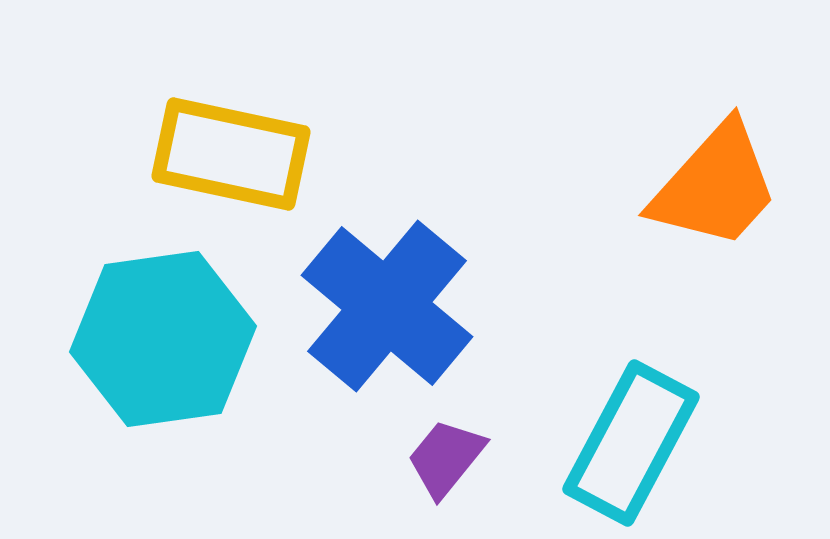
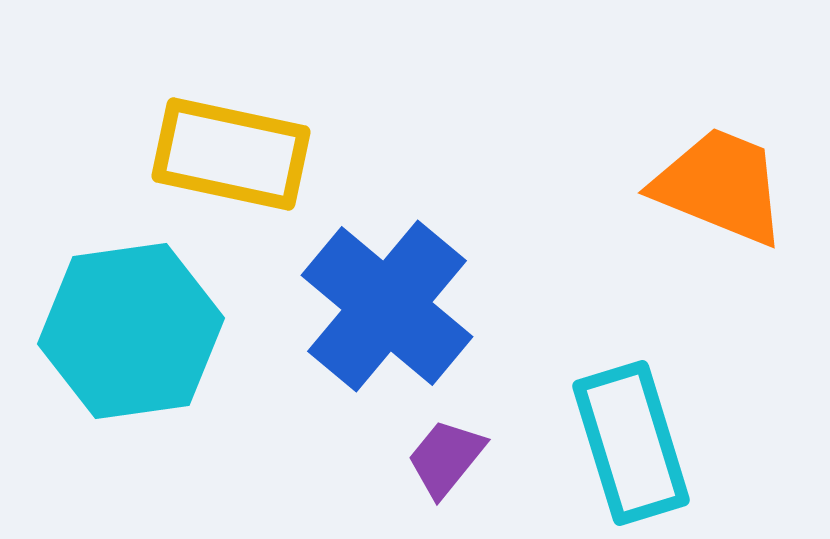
orange trapezoid: moved 5 px right; rotated 110 degrees counterclockwise
cyan hexagon: moved 32 px left, 8 px up
cyan rectangle: rotated 45 degrees counterclockwise
